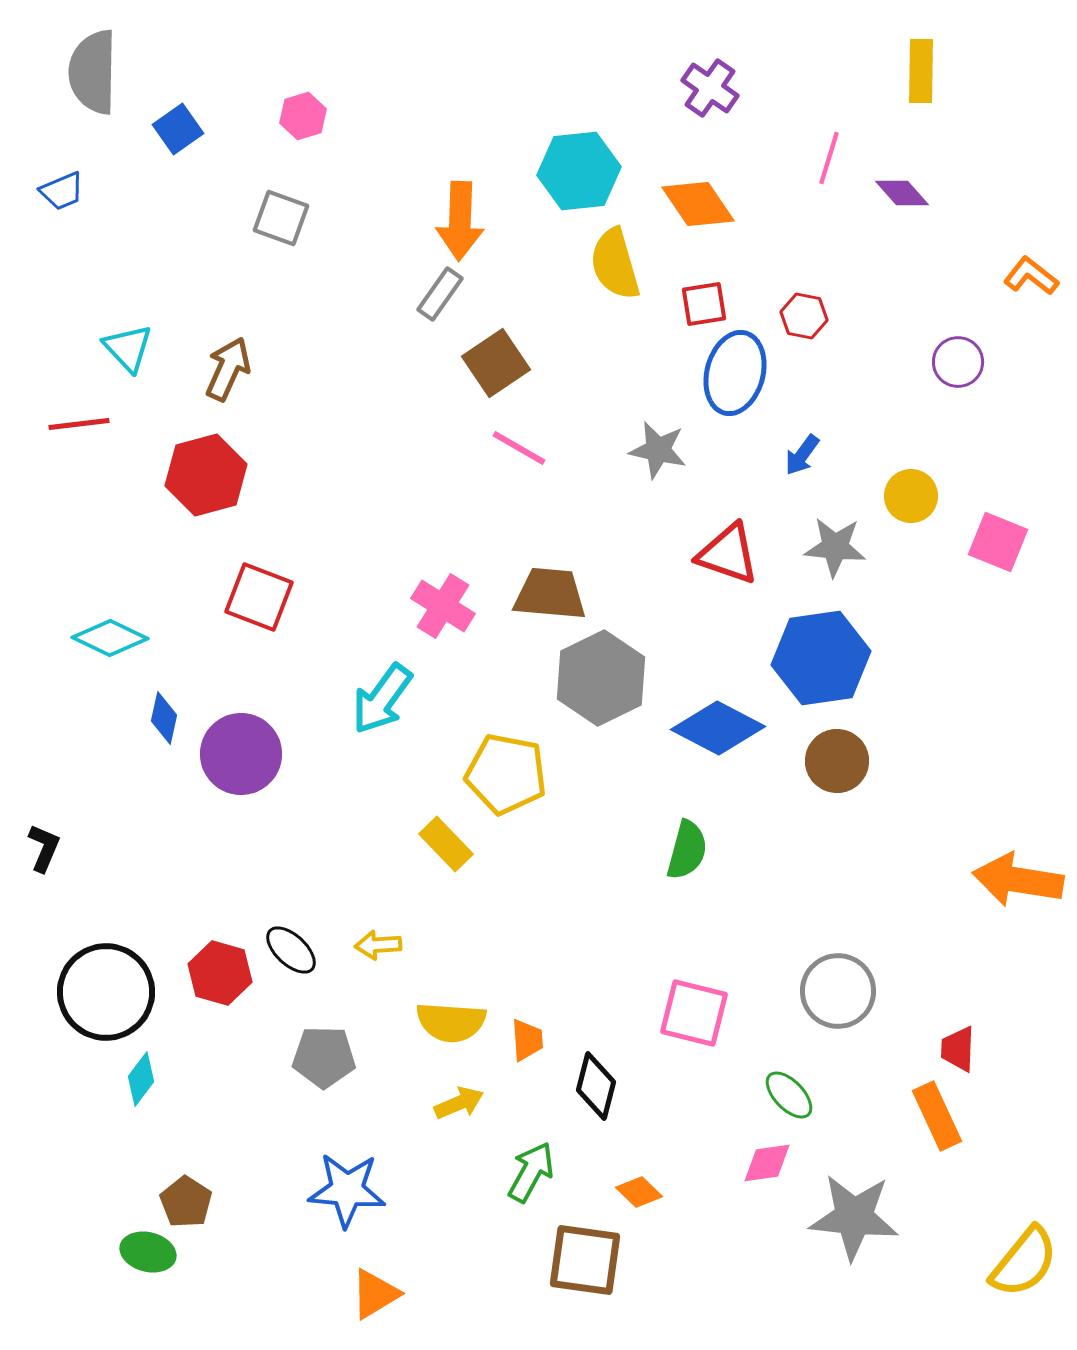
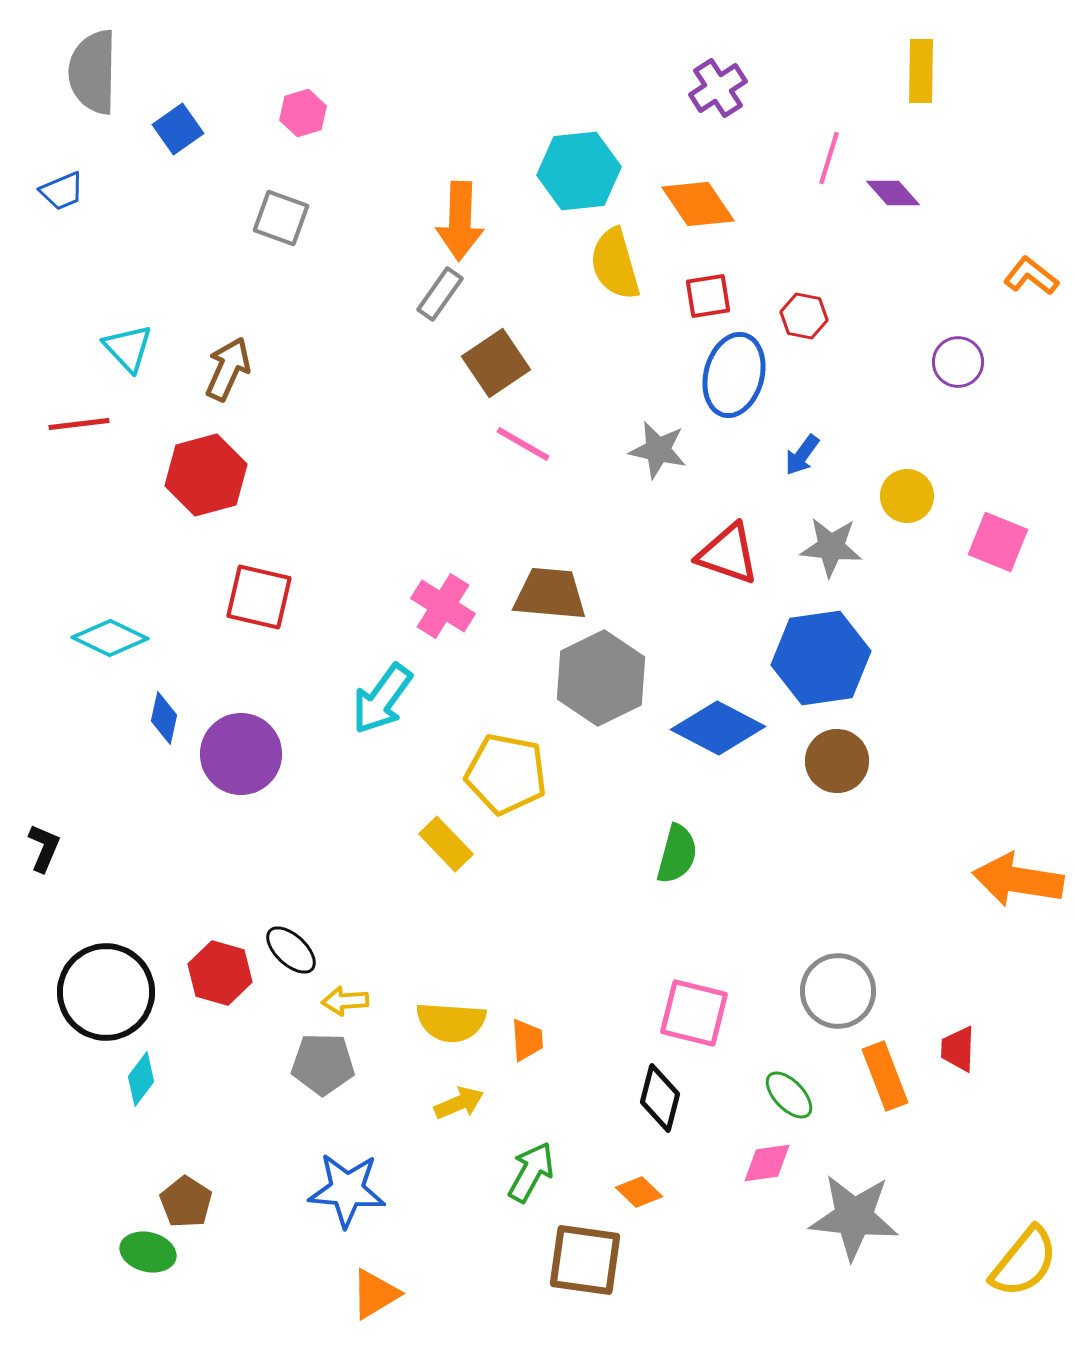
purple cross at (710, 88): moved 8 px right; rotated 22 degrees clockwise
pink hexagon at (303, 116): moved 3 px up
purple diamond at (902, 193): moved 9 px left
red square at (704, 304): moved 4 px right, 8 px up
blue ellipse at (735, 373): moved 1 px left, 2 px down
pink line at (519, 448): moved 4 px right, 4 px up
yellow circle at (911, 496): moved 4 px left
gray star at (835, 547): moved 4 px left
red square at (259, 597): rotated 8 degrees counterclockwise
green semicircle at (687, 850): moved 10 px left, 4 px down
yellow arrow at (378, 945): moved 33 px left, 56 px down
gray pentagon at (324, 1057): moved 1 px left, 7 px down
black diamond at (596, 1086): moved 64 px right, 12 px down
orange rectangle at (937, 1116): moved 52 px left, 40 px up; rotated 4 degrees clockwise
